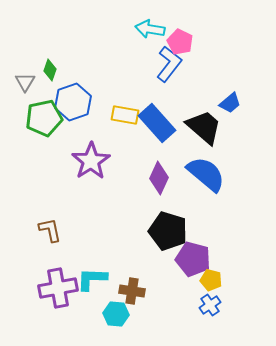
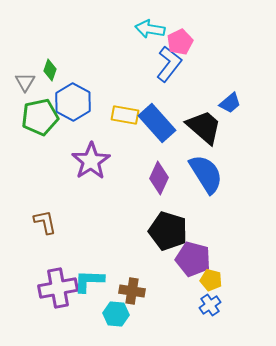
pink pentagon: rotated 20 degrees clockwise
blue hexagon: rotated 12 degrees counterclockwise
green pentagon: moved 4 px left, 1 px up
blue semicircle: rotated 18 degrees clockwise
brown L-shape: moved 5 px left, 8 px up
cyan L-shape: moved 3 px left, 2 px down
